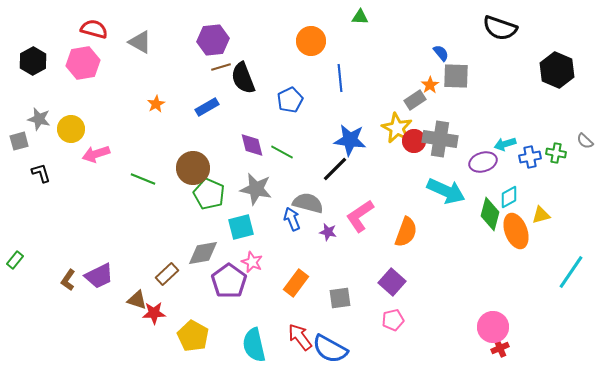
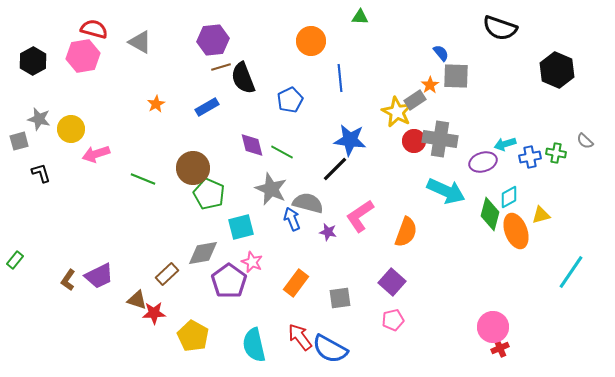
pink hexagon at (83, 63): moved 7 px up
yellow star at (397, 128): moved 16 px up
gray star at (256, 189): moved 15 px right; rotated 12 degrees clockwise
